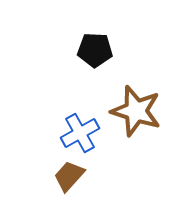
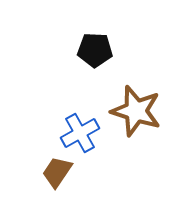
brown trapezoid: moved 12 px left, 4 px up; rotated 8 degrees counterclockwise
